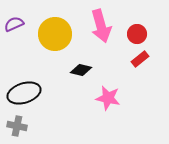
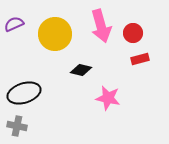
red circle: moved 4 px left, 1 px up
red rectangle: rotated 24 degrees clockwise
